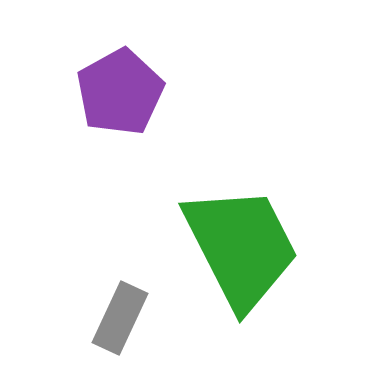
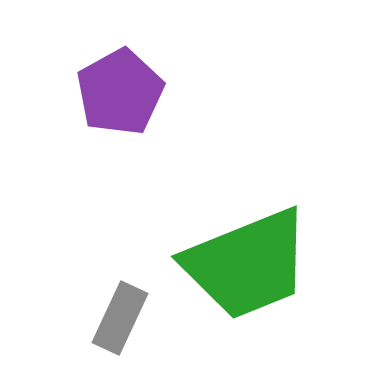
green trapezoid: moved 6 px right, 17 px down; rotated 95 degrees clockwise
